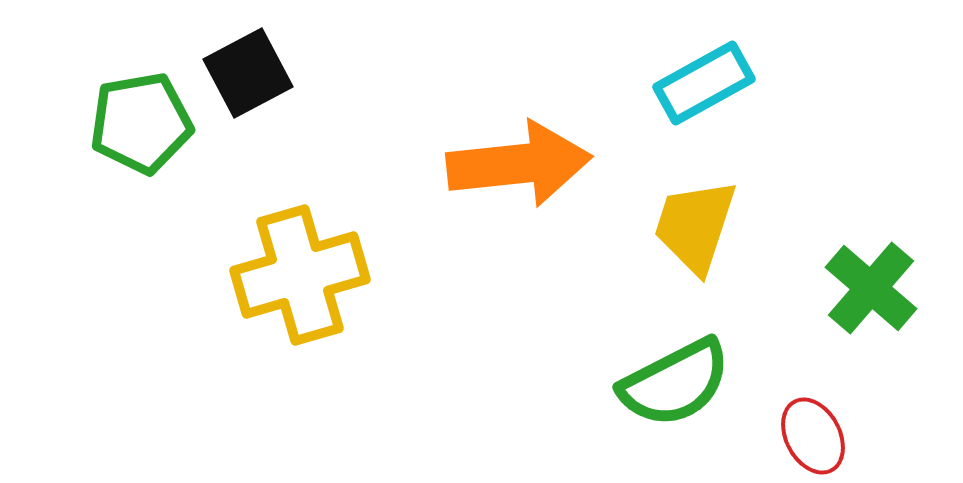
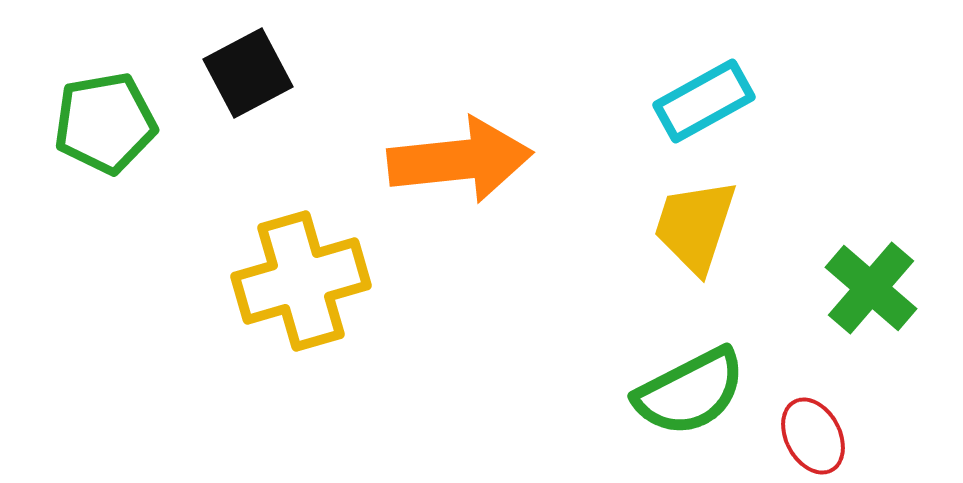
cyan rectangle: moved 18 px down
green pentagon: moved 36 px left
orange arrow: moved 59 px left, 4 px up
yellow cross: moved 1 px right, 6 px down
green semicircle: moved 15 px right, 9 px down
